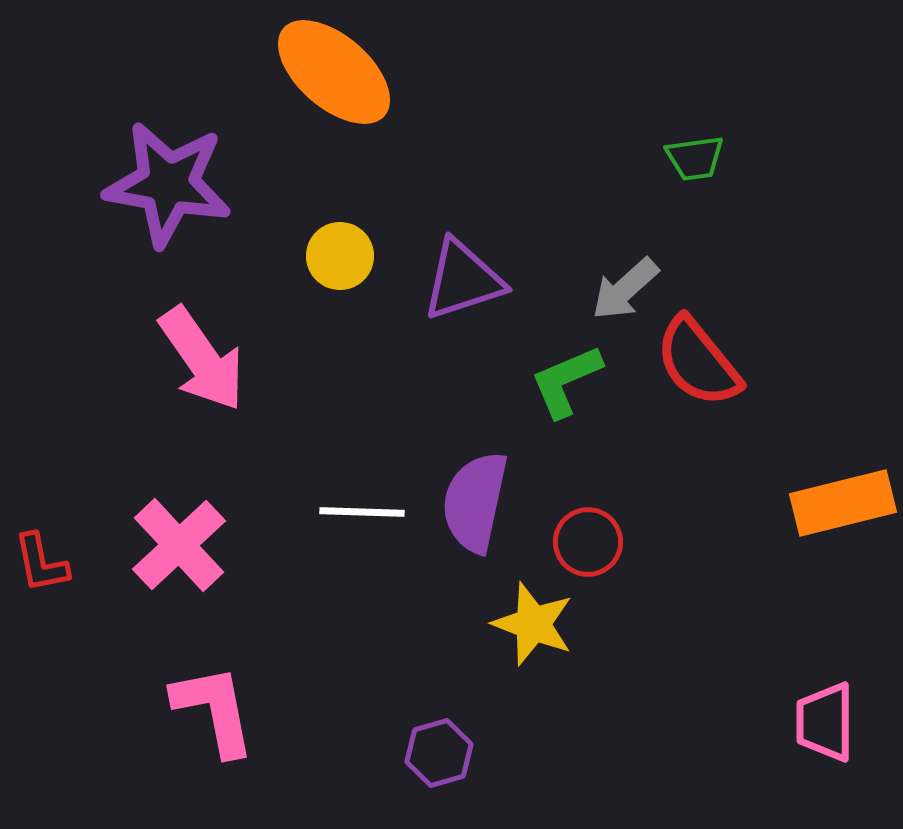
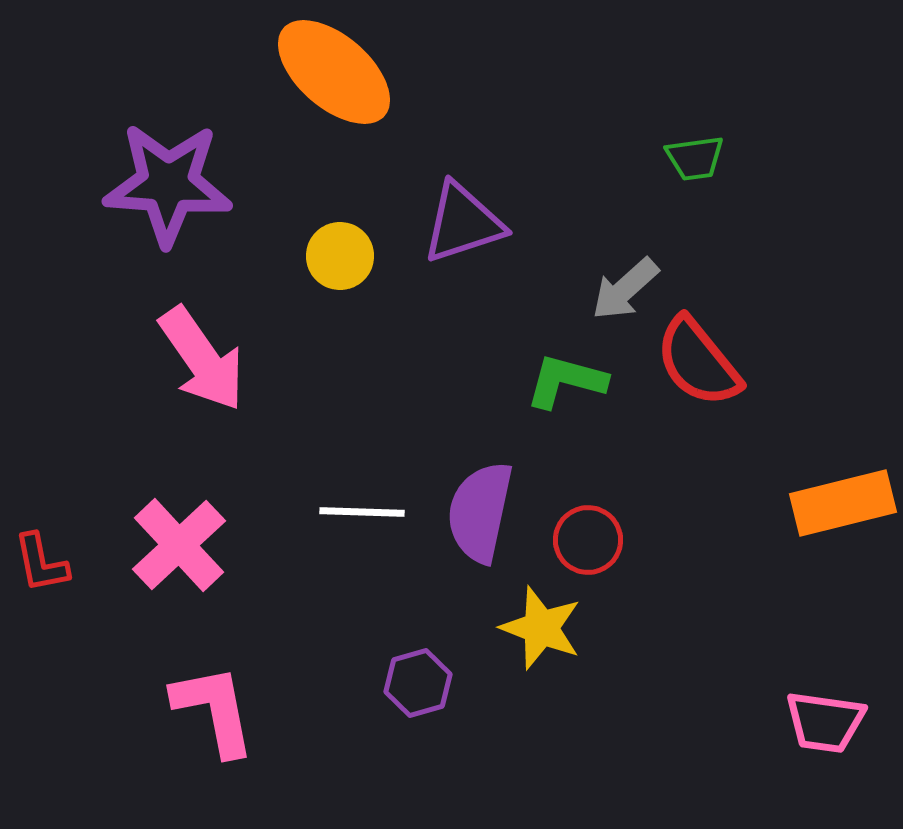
purple star: rotated 6 degrees counterclockwise
purple triangle: moved 57 px up
green L-shape: rotated 38 degrees clockwise
purple semicircle: moved 5 px right, 10 px down
red circle: moved 2 px up
yellow star: moved 8 px right, 4 px down
pink trapezoid: rotated 82 degrees counterclockwise
purple hexagon: moved 21 px left, 70 px up
